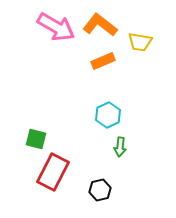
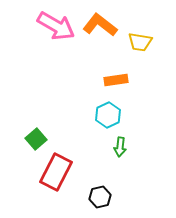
pink arrow: moved 1 px up
orange rectangle: moved 13 px right, 19 px down; rotated 15 degrees clockwise
green square: rotated 35 degrees clockwise
red rectangle: moved 3 px right
black hexagon: moved 7 px down
